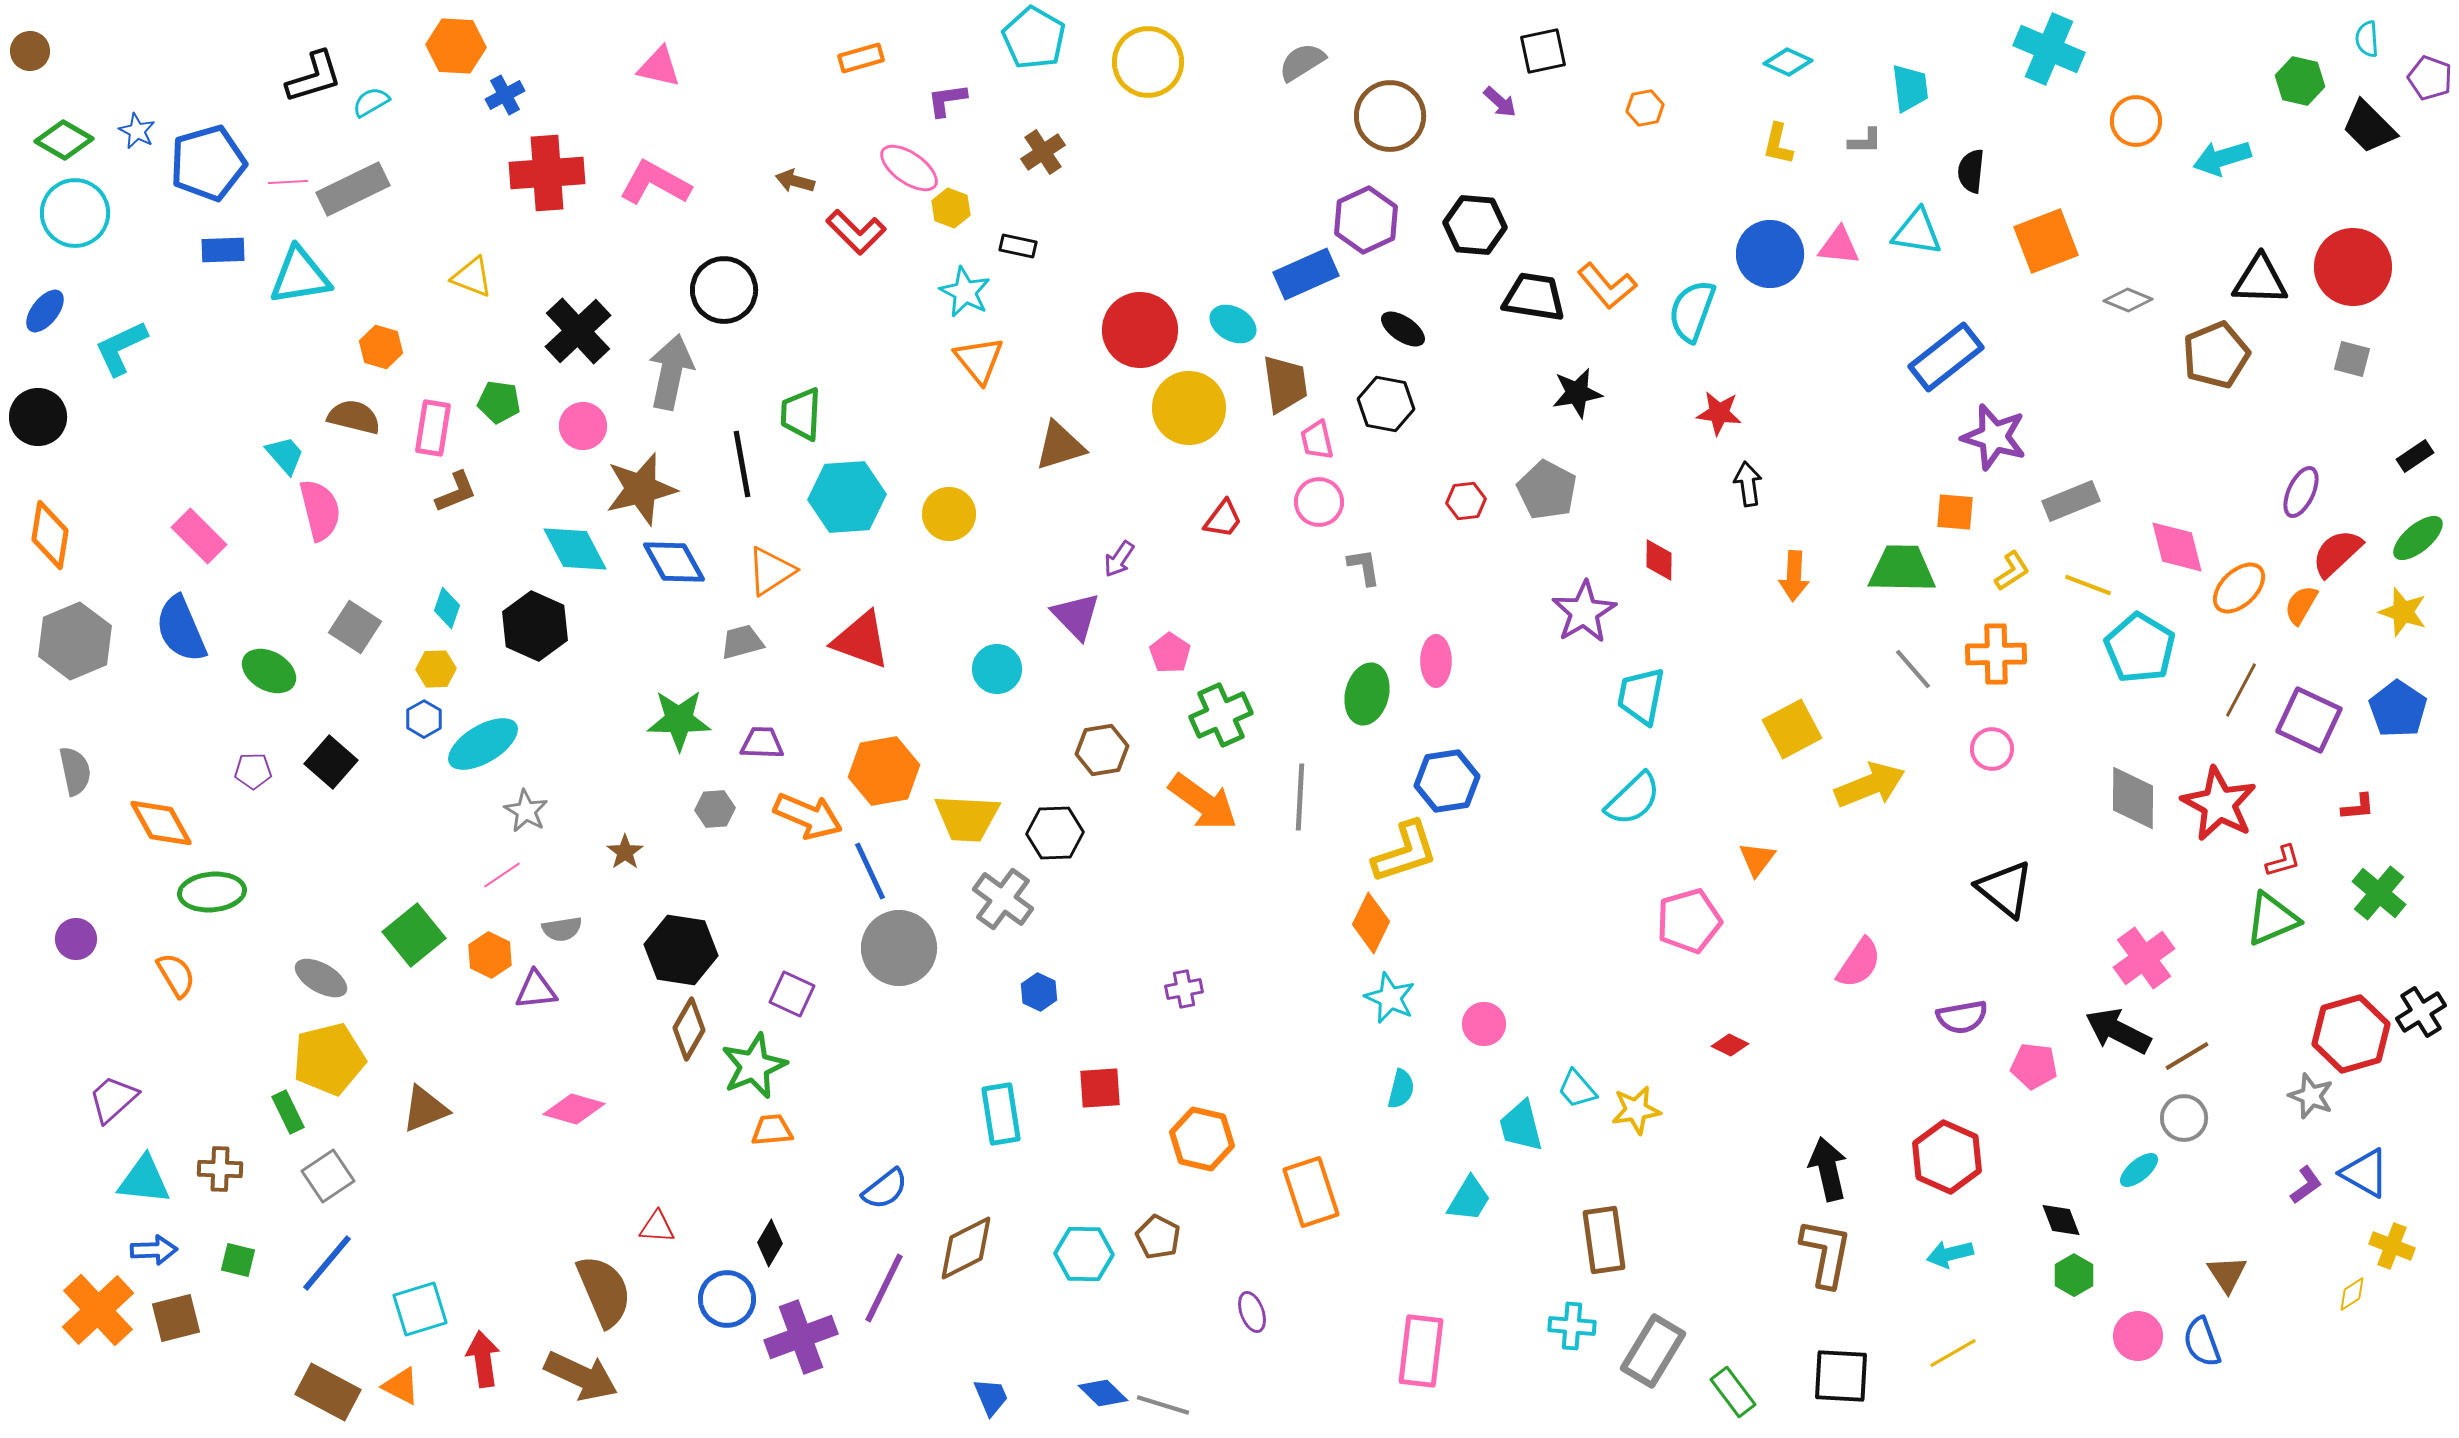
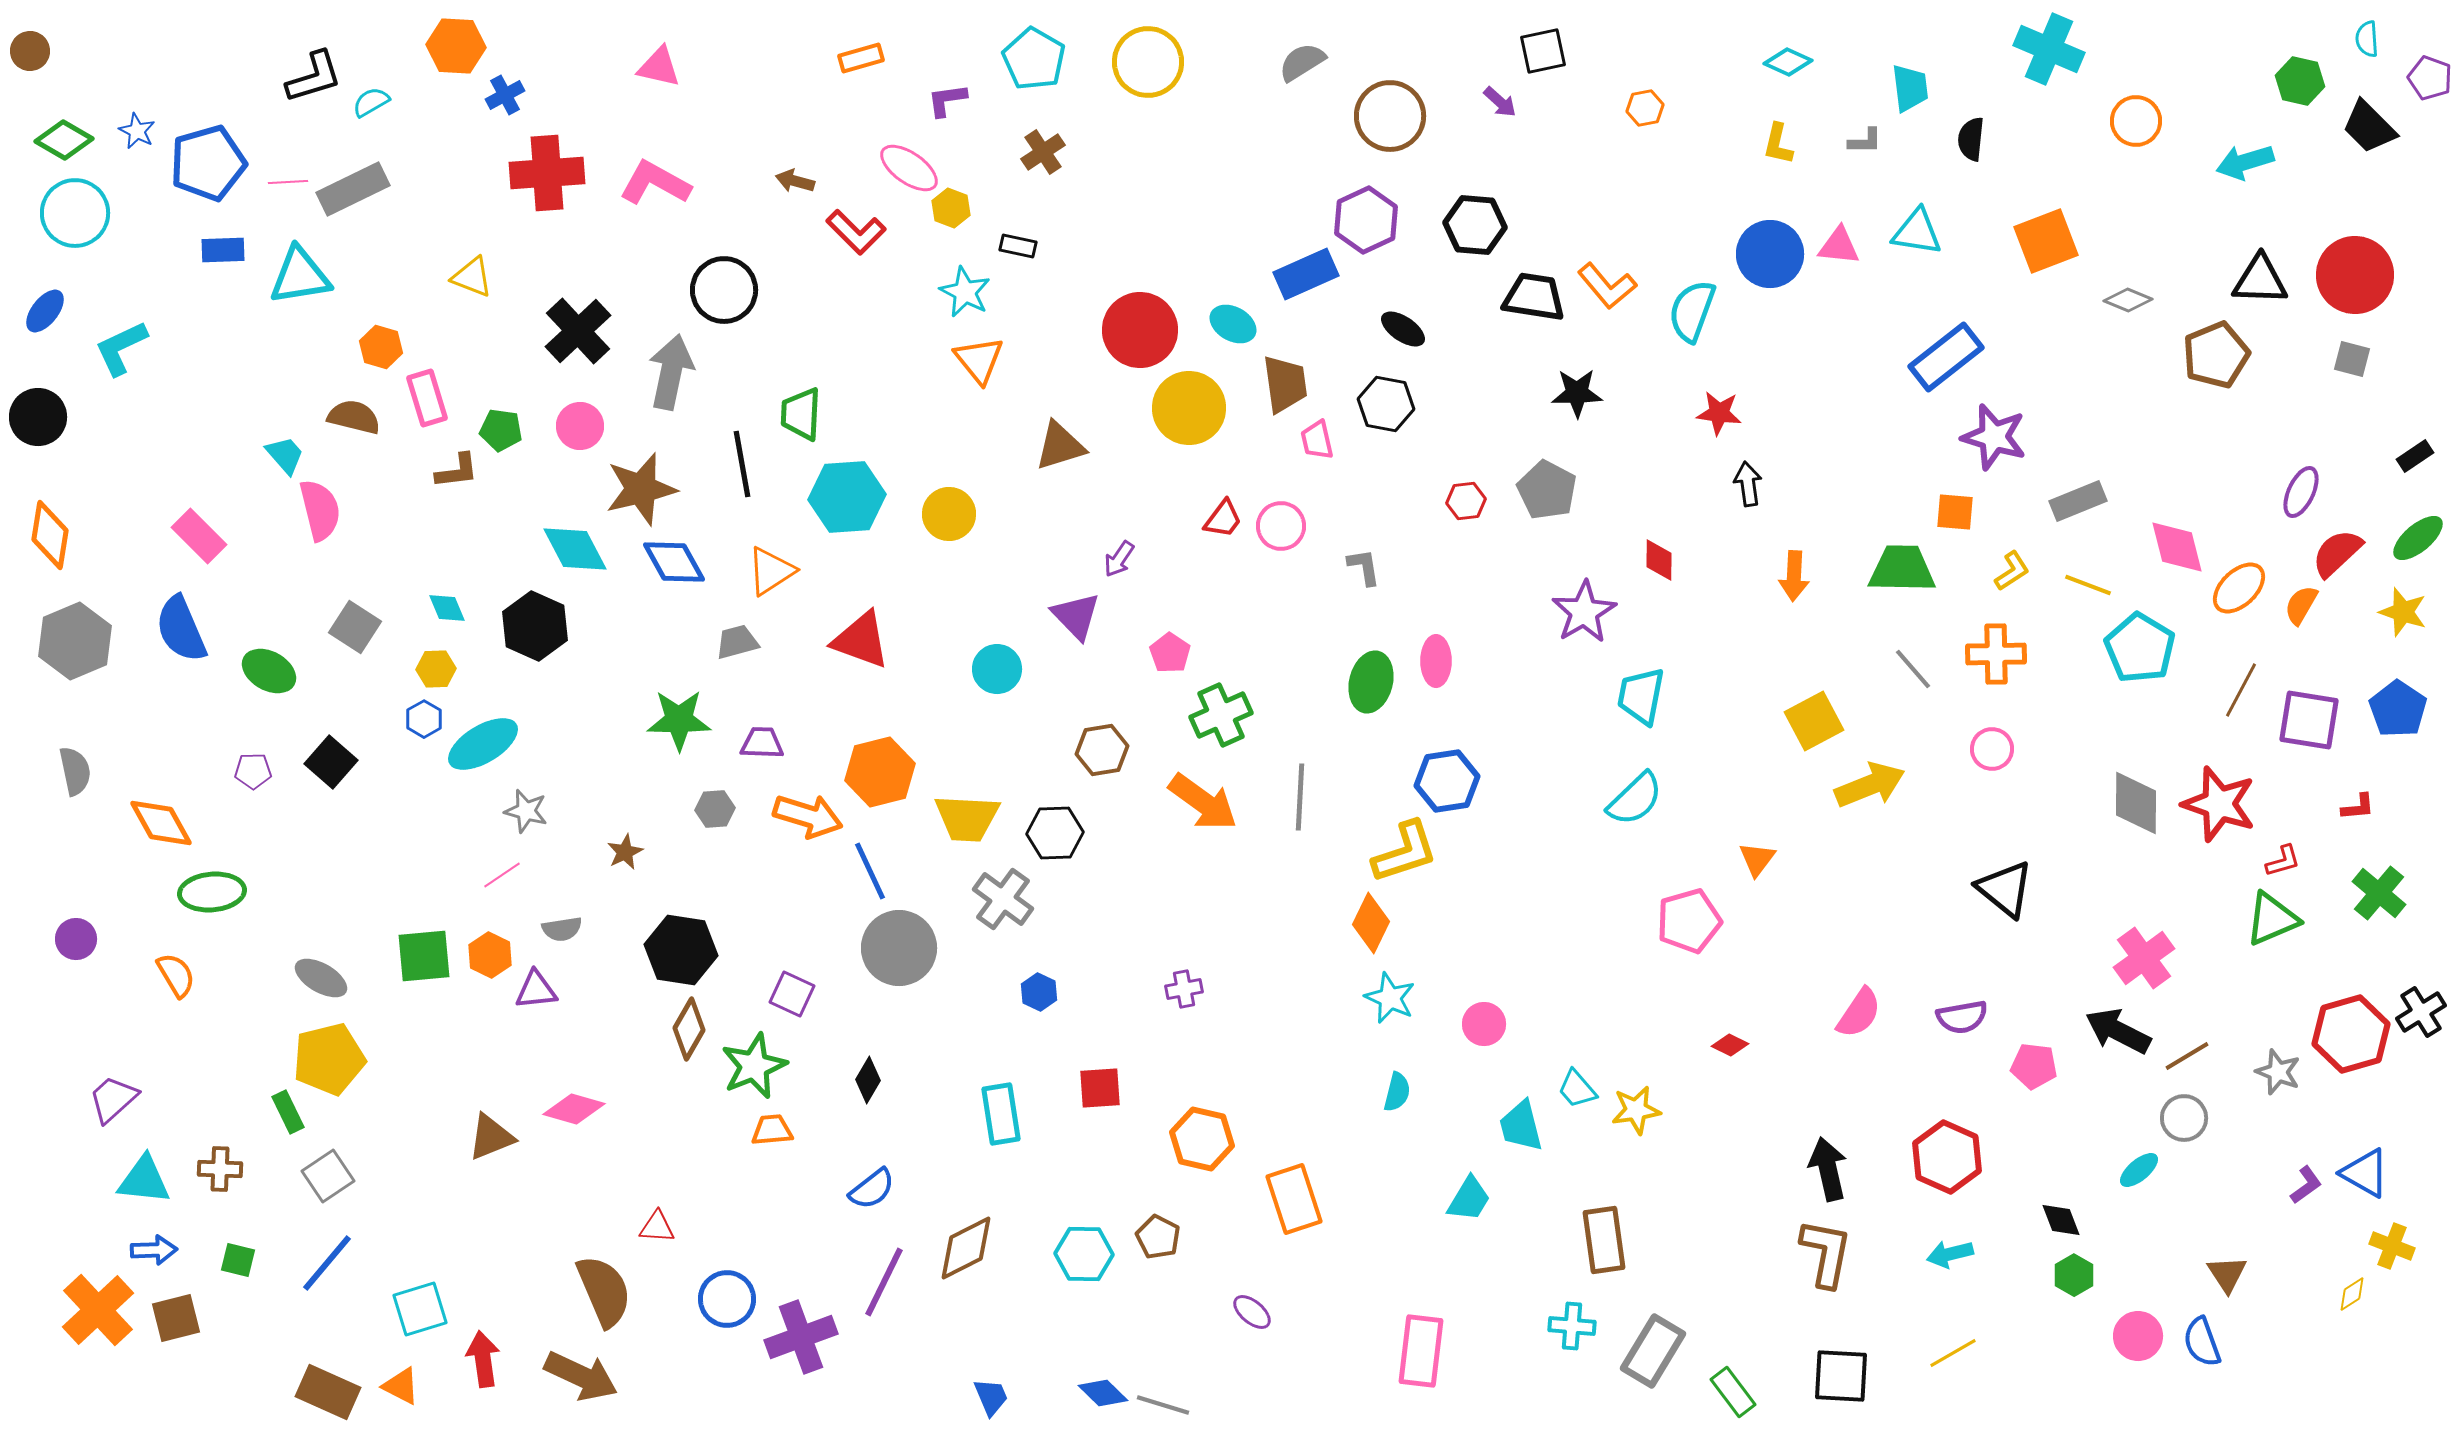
cyan pentagon at (1034, 38): moved 21 px down
cyan arrow at (2222, 158): moved 23 px right, 4 px down
black semicircle at (1971, 171): moved 32 px up
red circle at (2353, 267): moved 2 px right, 8 px down
black star at (1577, 393): rotated 9 degrees clockwise
green pentagon at (499, 402): moved 2 px right, 28 px down
pink circle at (583, 426): moved 3 px left
pink rectangle at (433, 428): moved 6 px left, 30 px up; rotated 26 degrees counterclockwise
brown L-shape at (456, 492): moved 1 px right, 21 px up; rotated 15 degrees clockwise
gray rectangle at (2071, 501): moved 7 px right
pink circle at (1319, 502): moved 38 px left, 24 px down
cyan diamond at (447, 608): rotated 42 degrees counterclockwise
gray trapezoid at (742, 642): moved 5 px left
green ellipse at (1367, 694): moved 4 px right, 12 px up
purple square at (2309, 720): rotated 16 degrees counterclockwise
yellow square at (1792, 729): moved 22 px right, 8 px up
orange hexagon at (884, 771): moved 4 px left, 1 px down; rotated 4 degrees counterclockwise
gray diamond at (2133, 798): moved 3 px right, 5 px down
cyan semicircle at (1633, 799): moved 2 px right
red star at (2219, 804): rotated 10 degrees counterclockwise
gray star at (526, 811): rotated 15 degrees counterclockwise
orange arrow at (808, 816): rotated 6 degrees counterclockwise
brown star at (625, 852): rotated 9 degrees clockwise
green square at (414, 935): moved 10 px right, 21 px down; rotated 34 degrees clockwise
pink semicircle at (1859, 963): moved 50 px down
cyan semicircle at (1401, 1089): moved 4 px left, 3 px down
gray star at (2311, 1096): moved 33 px left, 24 px up
brown triangle at (425, 1109): moved 66 px right, 28 px down
blue semicircle at (885, 1189): moved 13 px left
orange rectangle at (1311, 1192): moved 17 px left, 7 px down
black diamond at (770, 1243): moved 98 px right, 163 px up
purple line at (884, 1288): moved 6 px up
purple ellipse at (1252, 1312): rotated 30 degrees counterclockwise
brown rectangle at (328, 1392): rotated 4 degrees counterclockwise
